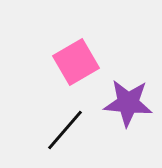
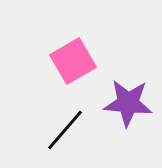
pink square: moved 3 px left, 1 px up
